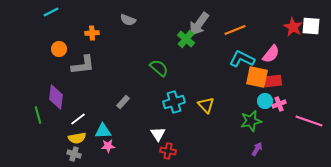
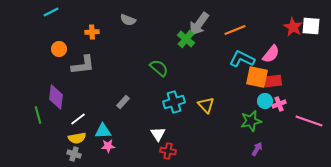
orange cross: moved 1 px up
